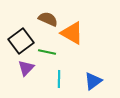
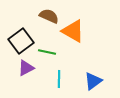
brown semicircle: moved 1 px right, 3 px up
orange triangle: moved 1 px right, 2 px up
purple triangle: rotated 18 degrees clockwise
